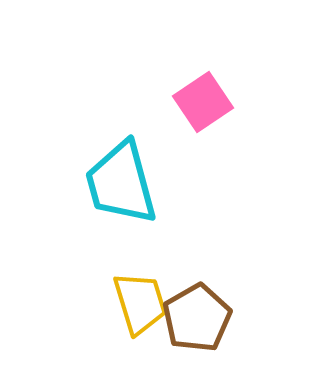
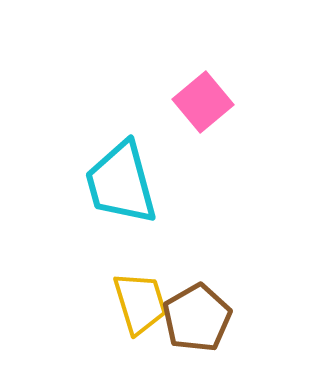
pink square: rotated 6 degrees counterclockwise
